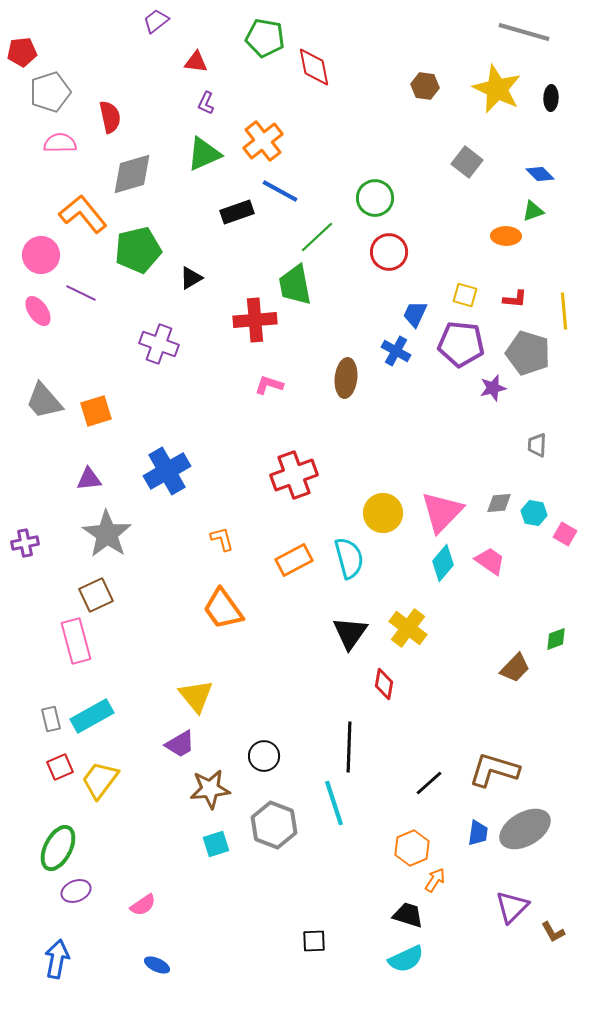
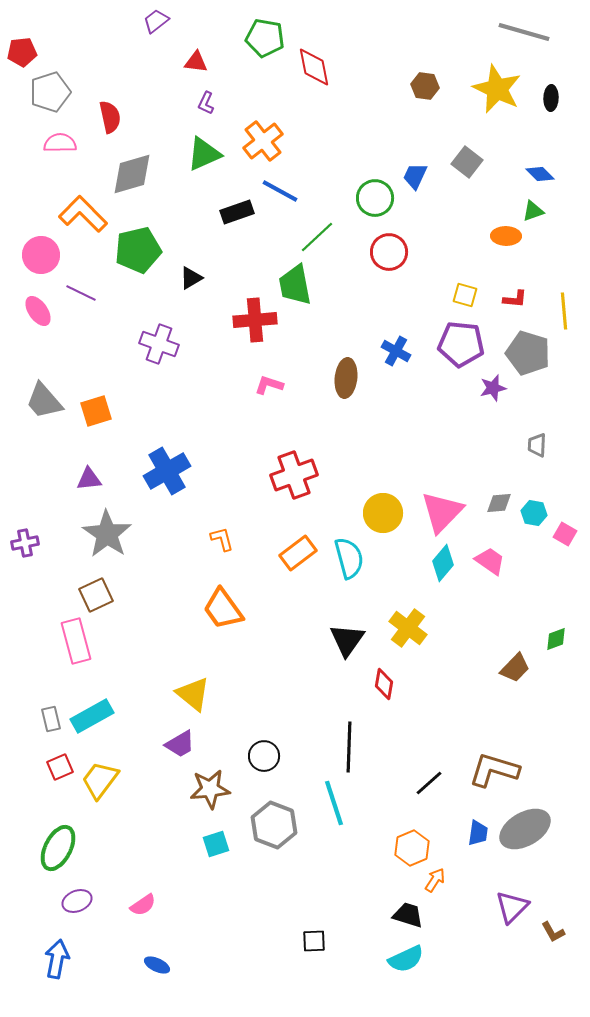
orange L-shape at (83, 214): rotated 6 degrees counterclockwise
blue trapezoid at (415, 314): moved 138 px up
orange rectangle at (294, 560): moved 4 px right, 7 px up; rotated 9 degrees counterclockwise
black triangle at (350, 633): moved 3 px left, 7 px down
yellow triangle at (196, 696): moved 3 px left, 2 px up; rotated 12 degrees counterclockwise
purple ellipse at (76, 891): moved 1 px right, 10 px down
